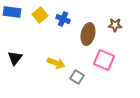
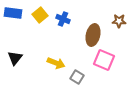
blue rectangle: moved 1 px right, 1 px down
brown star: moved 4 px right, 4 px up
brown ellipse: moved 5 px right, 1 px down
